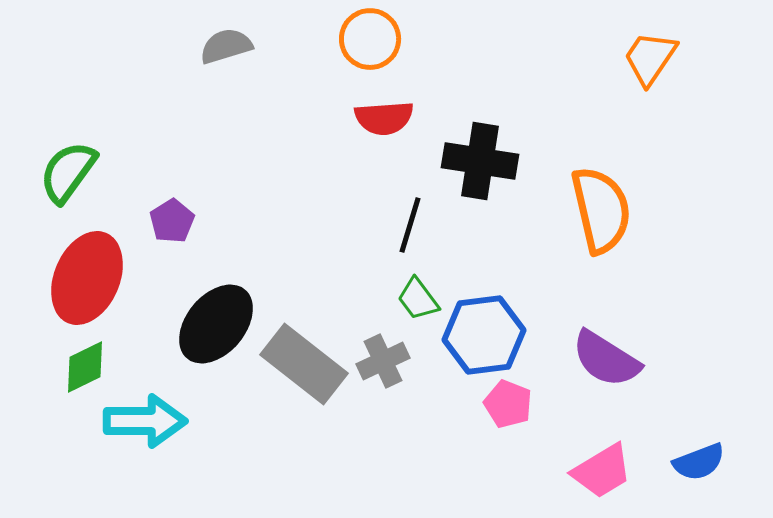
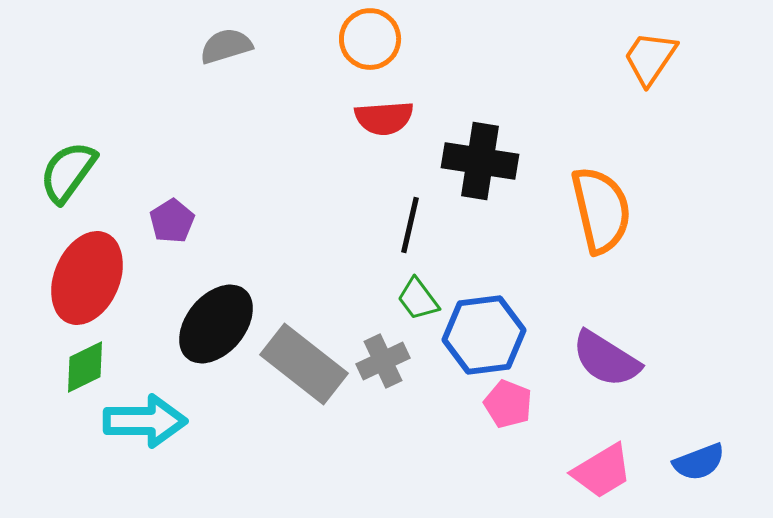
black line: rotated 4 degrees counterclockwise
